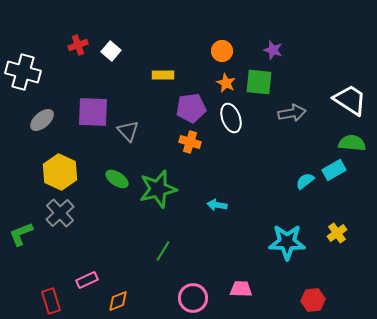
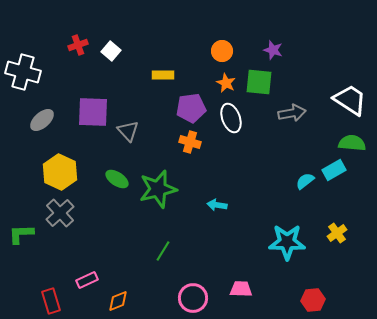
green L-shape: rotated 20 degrees clockwise
